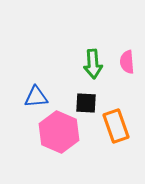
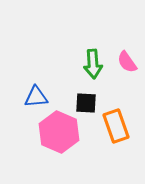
pink semicircle: rotated 30 degrees counterclockwise
